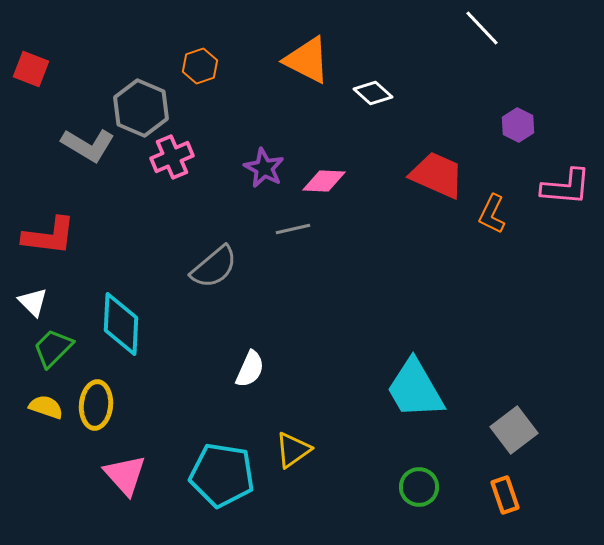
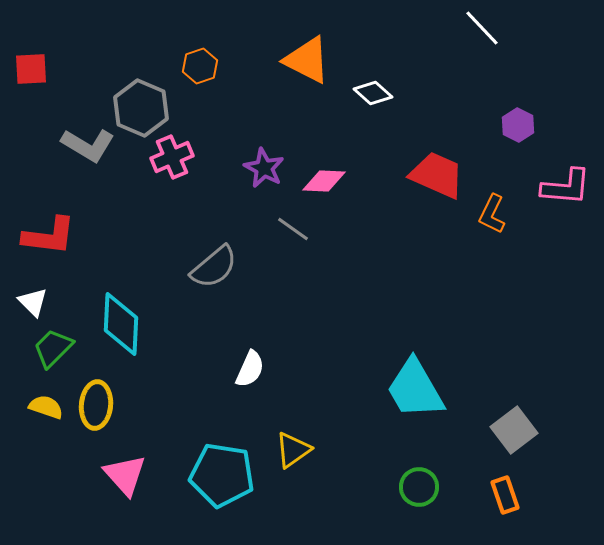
red square: rotated 24 degrees counterclockwise
gray line: rotated 48 degrees clockwise
